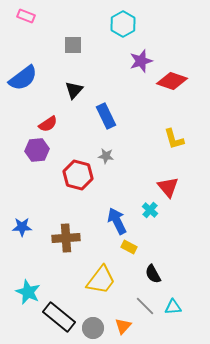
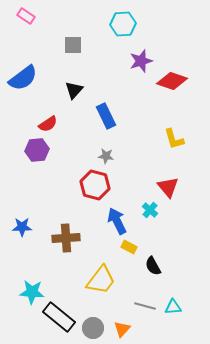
pink rectangle: rotated 12 degrees clockwise
cyan hexagon: rotated 25 degrees clockwise
red hexagon: moved 17 px right, 10 px down
black semicircle: moved 8 px up
cyan star: moved 4 px right; rotated 20 degrees counterclockwise
gray line: rotated 30 degrees counterclockwise
orange triangle: moved 1 px left, 3 px down
